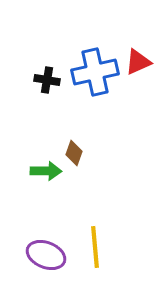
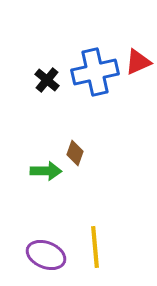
black cross: rotated 30 degrees clockwise
brown diamond: moved 1 px right
